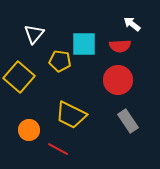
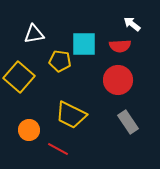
white triangle: rotated 40 degrees clockwise
gray rectangle: moved 1 px down
